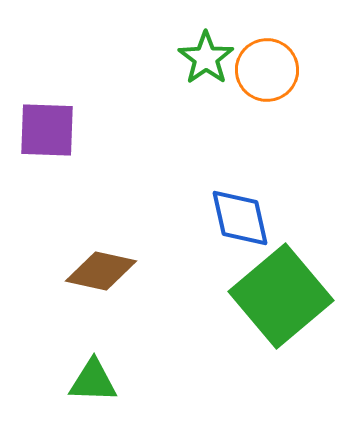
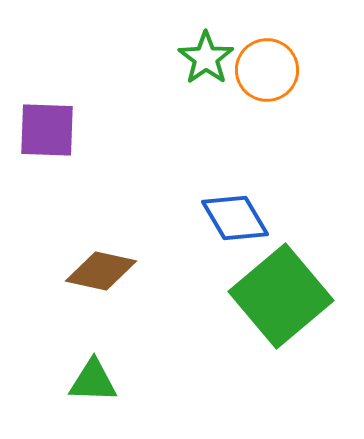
blue diamond: moved 5 px left; rotated 18 degrees counterclockwise
